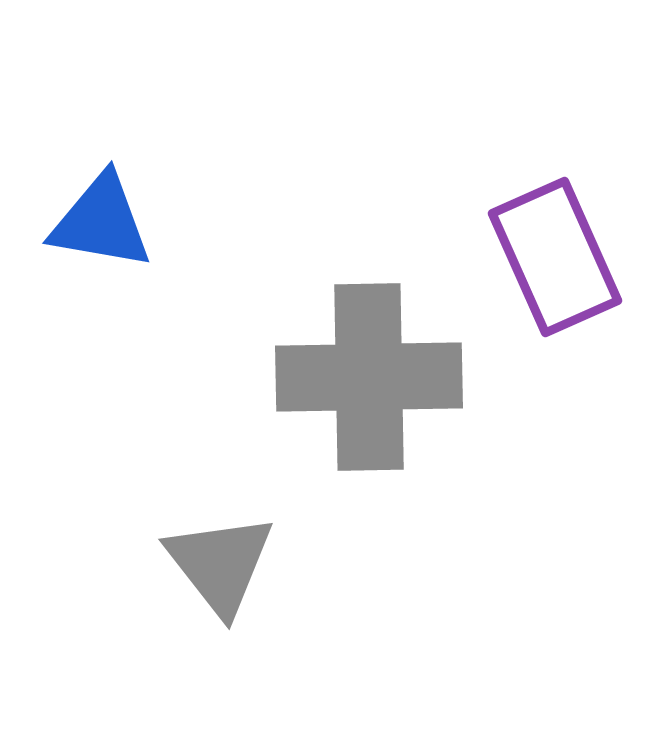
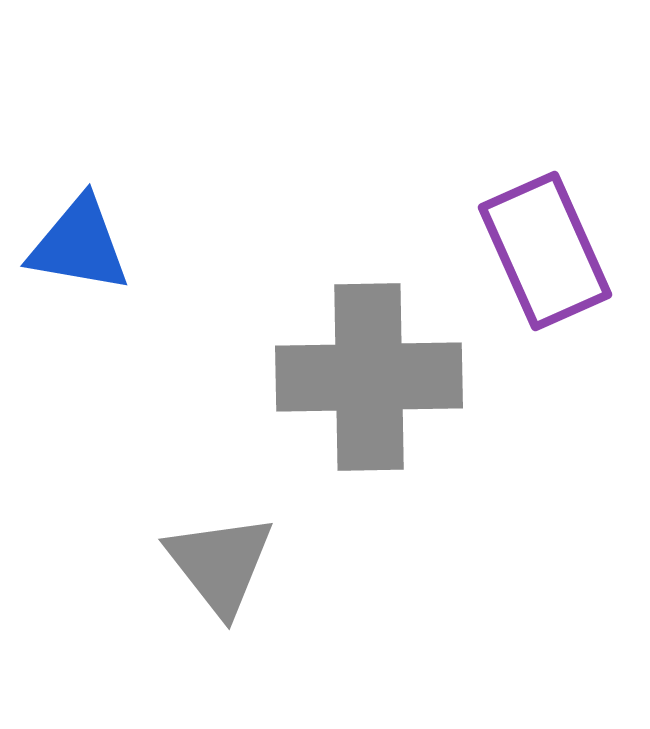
blue triangle: moved 22 px left, 23 px down
purple rectangle: moved 10 px left, 6 px up
